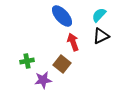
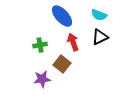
cyan semicircle: rotated 112 degrees counterclockwise
black triangle: moved 1 px left, 1 px down
green cross: moved 13 px right, 16 px up
purple star: moved 1 px left, 1 px up
